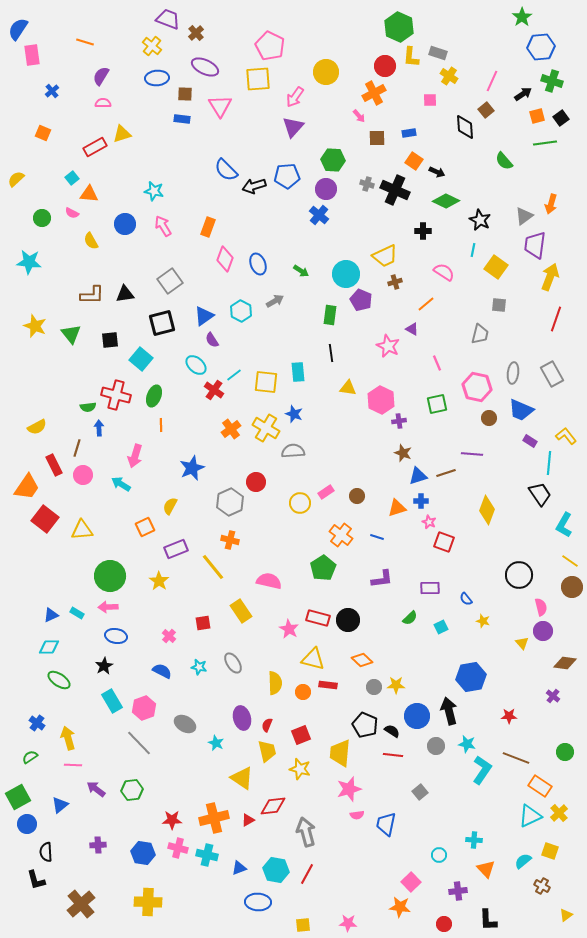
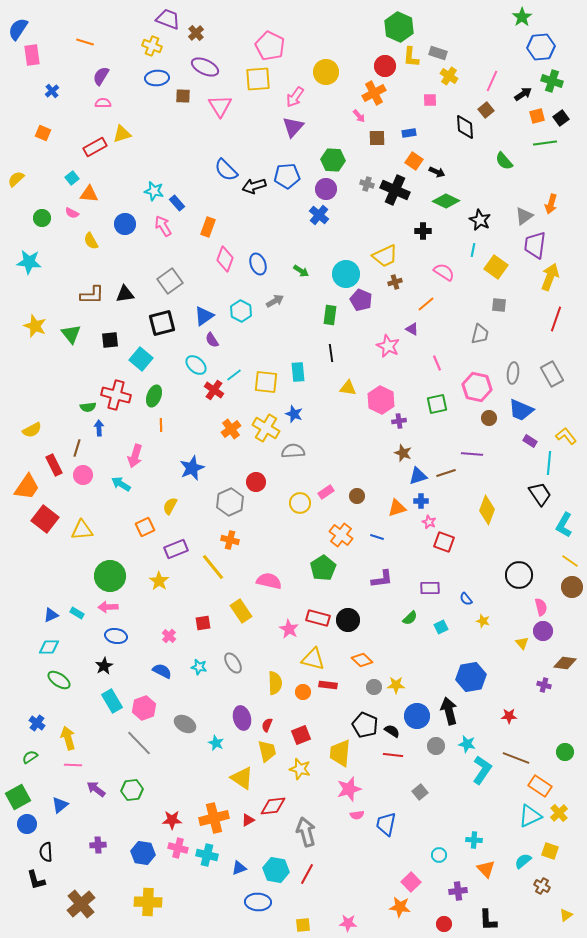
yellow cross at (152, 46): rotated 18 degrees counterclockwise
brown square at (185, 94): moved 2 px left, 2 px down
blue rectangle at (182, 119): moved 5 px left, 84 px down; rotated 42 degrees clockwise
yellow semicircle at (37, 427): moved 5 px left, 3 px down
purple cross at (553, 696): moved 9 px left, 11 px up; rotated 24 degrees counterclockwise
